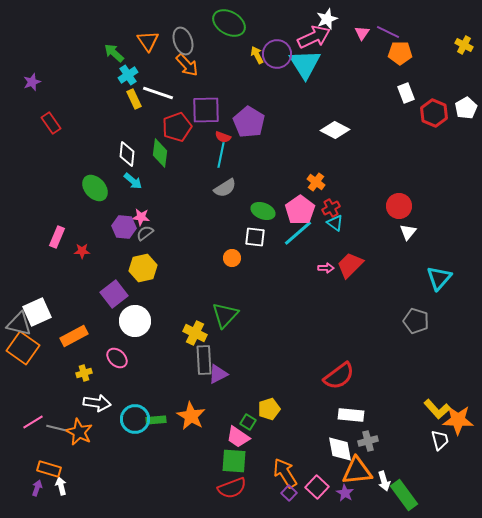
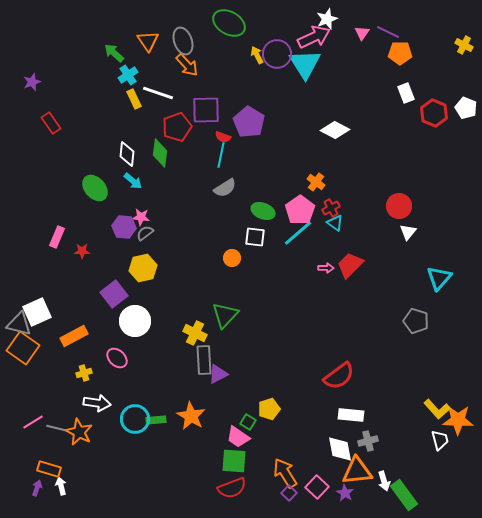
white pentagon at (466, 108): rotated 20 degrees counterclockwise
